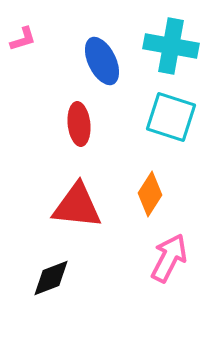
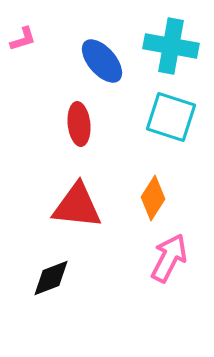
blue ellipse: rotated 15 degrees counterclockwise
orange diamond: moved 3 px right, 4 px down
